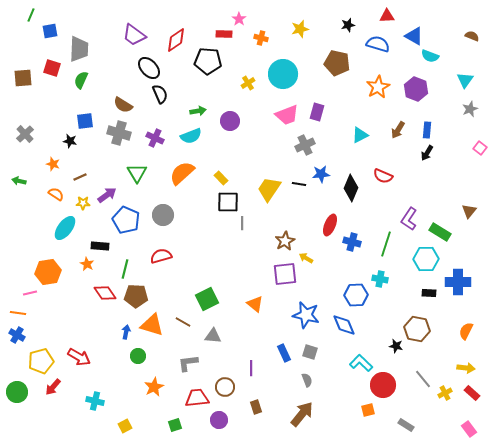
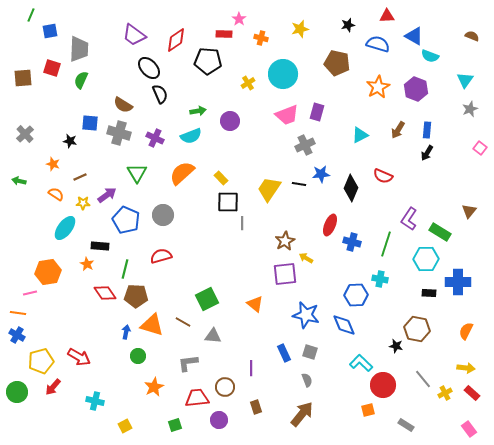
blue square at (85, 121): moved 5 px right, 2 px down; rotated 12 degrees clockwise
